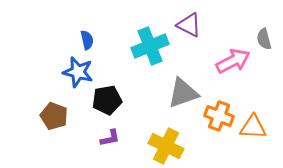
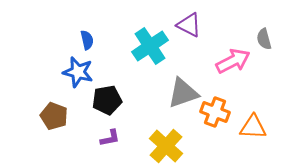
cyan cross: rotated 12 degrees counterclockwise
orange cross: moved 4 px left, 4 px up
yellow cross: rotated 16 degrees clockwise
